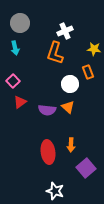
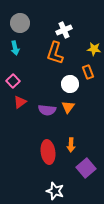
white cross: moved 1 px left, 1 px up
orange triangle: rotated 24 degrees clockwise
